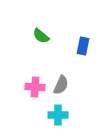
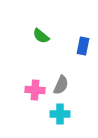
pink cross: moved 3 px down
cyan cross: moved 2 px right, 1 px up
